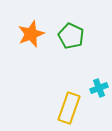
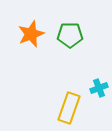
green pentagon: moved 1 px left, 1 px up; rotated 25 degrees counterclockwise
